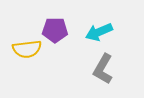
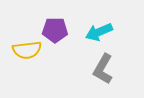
yellow semicircle: moved 1 px down
